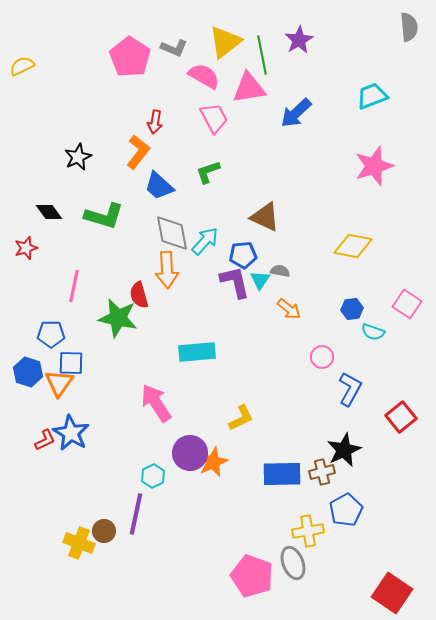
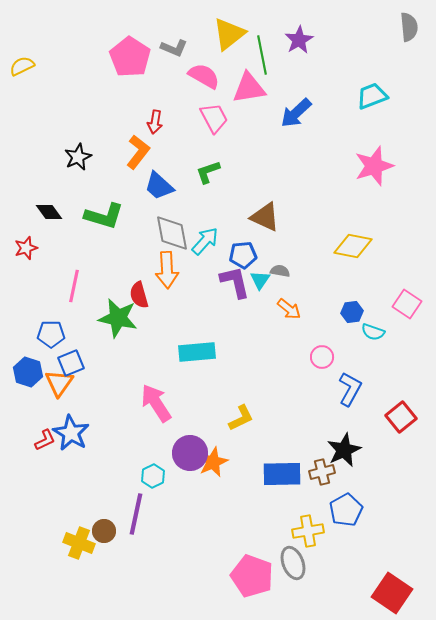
yellow triangle at (225, 42): moved 4 px right, 8 px up
blue hexagon at (352, 309): moved 3 px down
blue square at (71, 363): rotated 24 degrees counterclockwise
